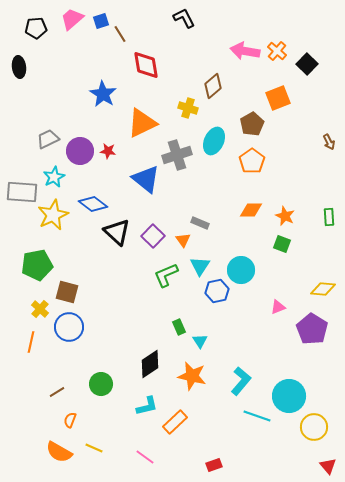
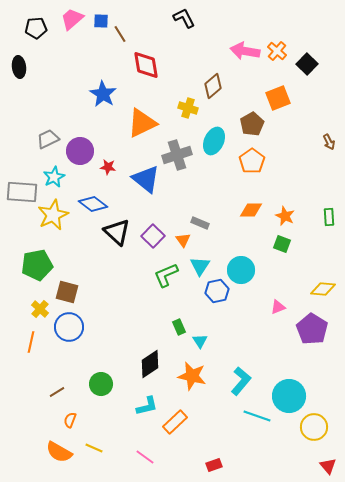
blue square at (101, 21): rotated 21 degrees clockwise
red star at (108, 151): moved 16 px down
